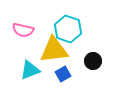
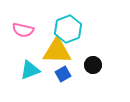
cyan hexagon: rotated 20 degrees clockwise
yellow triangle: moved 3 px right, 1 px down; rotated 8 degrees clockwise
black circle: moved 4 px down
